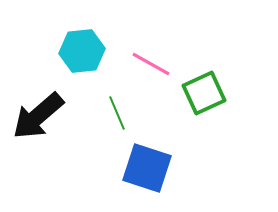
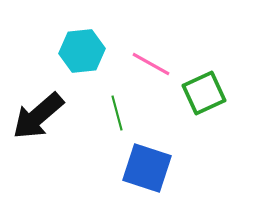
green line: rotated 8 degrees clockwise
